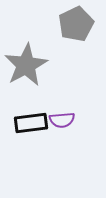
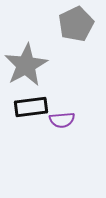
black rectangle: moved 16 px up
